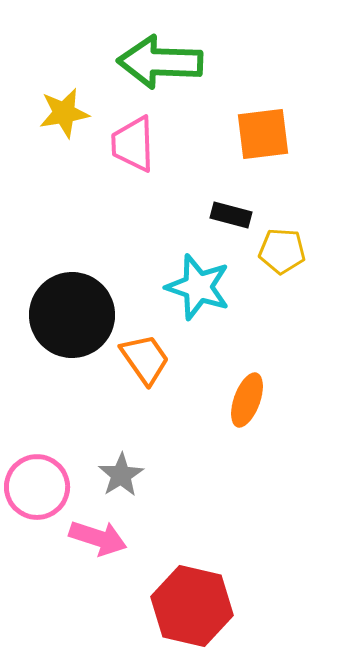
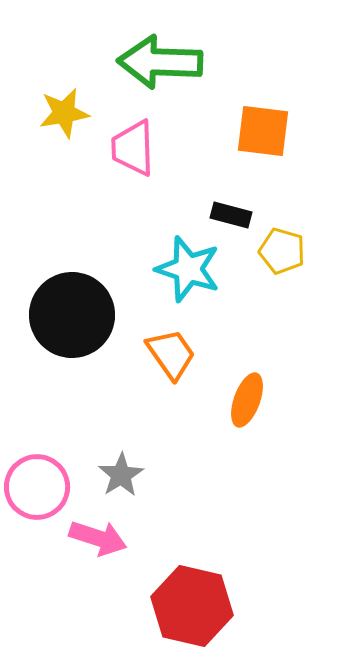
orange square: moved 3 px up; rotated 14 degrees clockwise
pink trapezoid: moved 4 px down
yellow pentagon: rotated 12 degrees clockwise
cyan star: moved 10 px left, 18 px up
orange trapezoid: moved 26 px right, 5 px up
